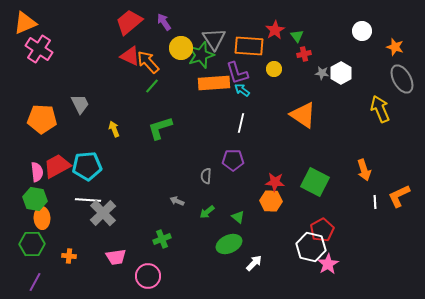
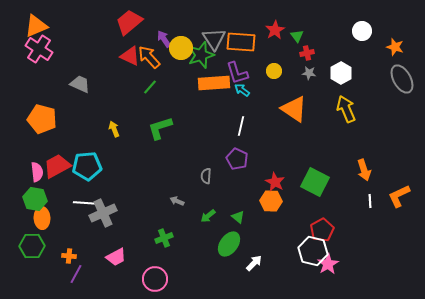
purple arrow at (164, 22): moved 17 px down
orange triangle at (25, 23): moved 11 px right, 3 px down
orange rectangle at (249, 46): moved 8 px left, 4 px up
red cross at (304, 54): moved 3 px right, 1 px up
orange arrow at (148, 62): moved 1 px right, 5 px up
yellow circle at (274, 69): moved 2 px down
gray star at (322, 73): moved 13 px left
green line at (152, 86): moved 2 px left, 1 px down
gray trapezoid at (80, 104): moved 20 px up; rotated 40 degrees counterclockwise
yellow arrow at (380, 109): moved 34 px left
orange triangle at (303, 115): moved 9 px left, 6 px up
orange pentagon at (42, 119): rotated 12 degrees clockwise
white line at (241, 123): moved 3 px down
purple pentagon at (233, 160): moved 4 px right, 1 px up; rotated 25 degrees clockwise
red star at (275, 182): rotated 24 degrees clockwise
white line at (88, 200): moved 2 px left, 3 px down
white line at (375, 202): moved 5 px left, 1 px up
green arrow at (207, 212): moved 1 px right, 4 px down
gray cross at (103, 213): rotated 20 degrees clockwise
green cross at (162, 239): moved 2 px right, 1 px up
green hexagon at (32, 244): moved 2 px down
green ellipse at (229, 244): rotated 30 degrees counterclockwise
white hexagon at (311, 247): moved 2 px right, 4 px down
pink trapezoid at (116, 257): rotated 20 degrees counterclockwise
pink circle at (148, 276): moved 7 px right, 3 px down
purple line at (35, 282): moved 41 px right, 8 px up
